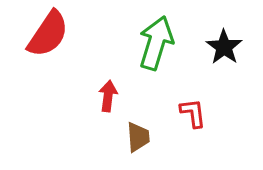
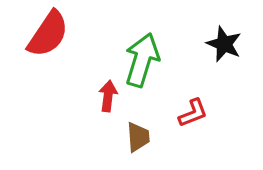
green arrow: moved 14 px left, 17 px down
black star: moved 3 px up; rotated 12 degrees counterclockwise
red L-shape: rotated 76 degrees clockwise
